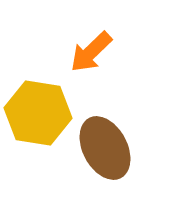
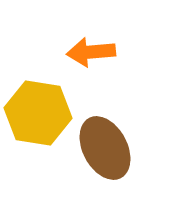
orange arrow: rotated 39 degrees clockwise
